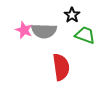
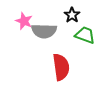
pink star: moved 9 px up
